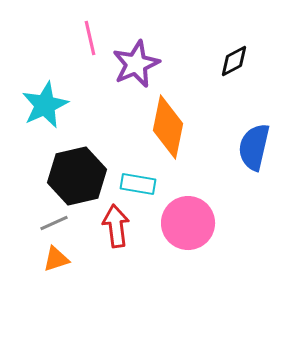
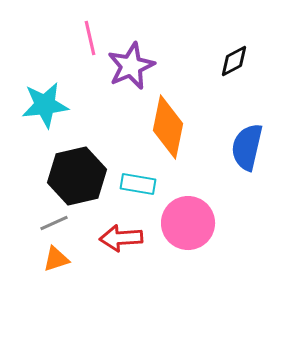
purple star: moved 5 px left, 2 px down
cyan star: rotated 18 degrees clockwise
blue semicircle: moved 7 px left
red arrow: moved 5 px right, 12 px down; rotated 87 degrees counterclockwise
